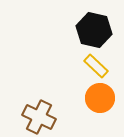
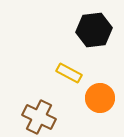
black hexagon: rotated 20 degrees counterclockwise
yellow rectangle: moved 27 px left, 7 px down; rotated 15 degrees counterclockwise
